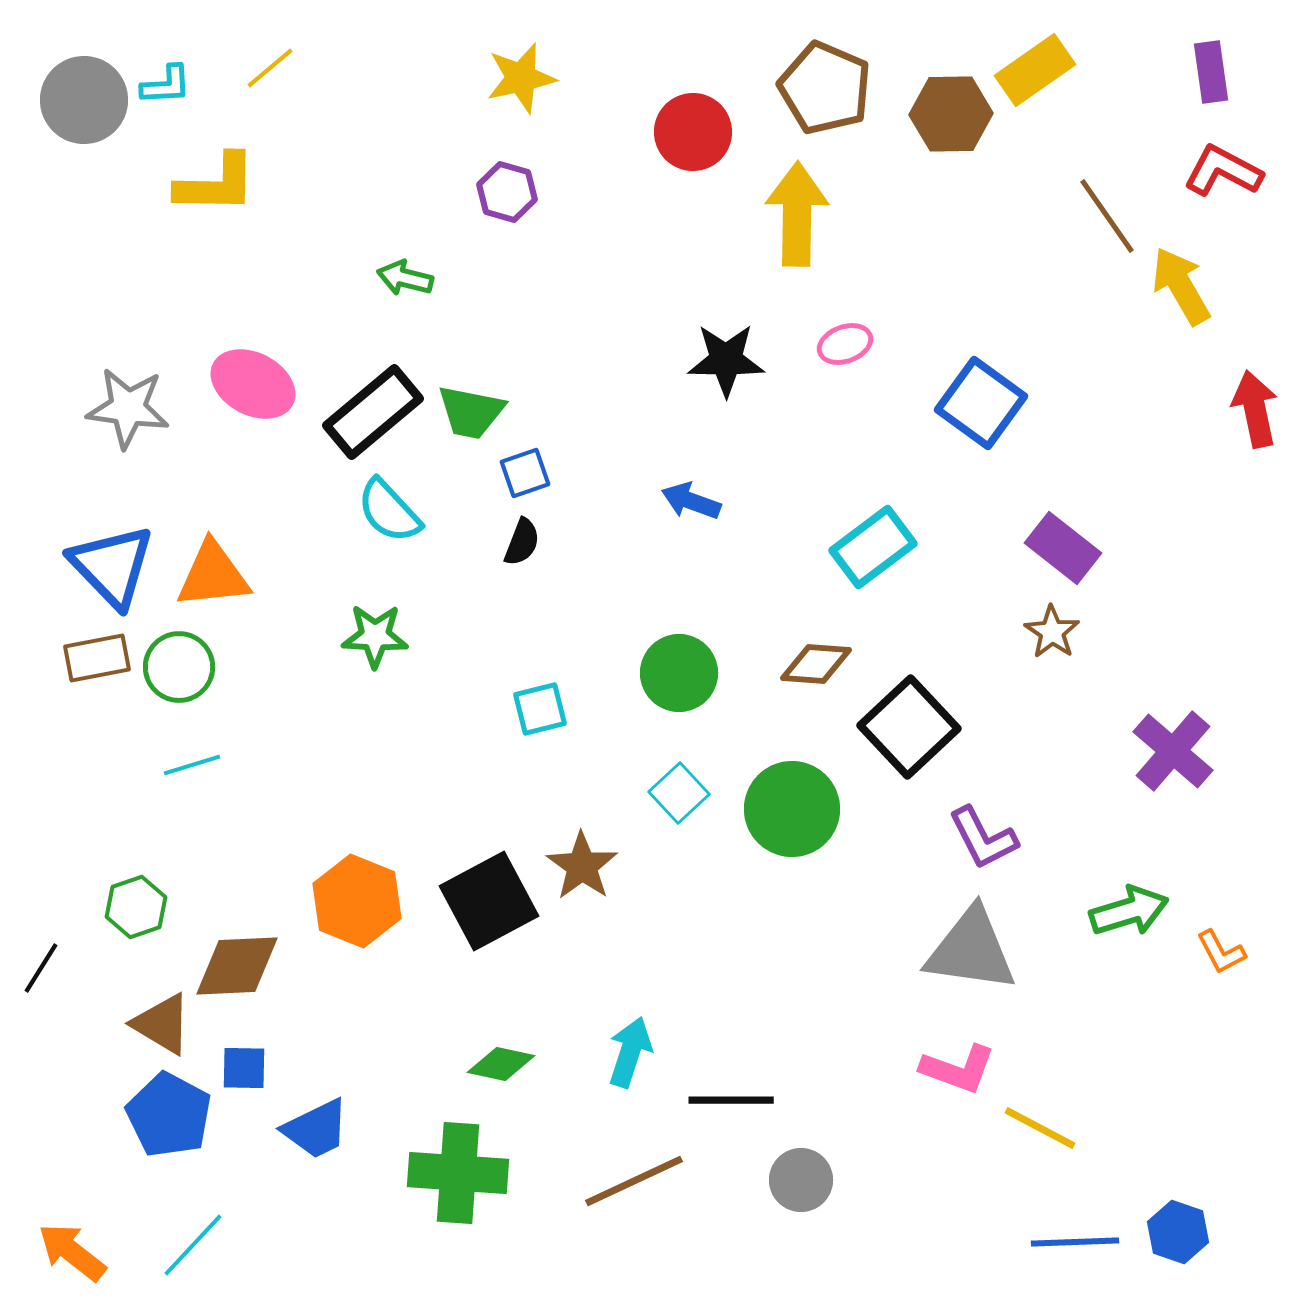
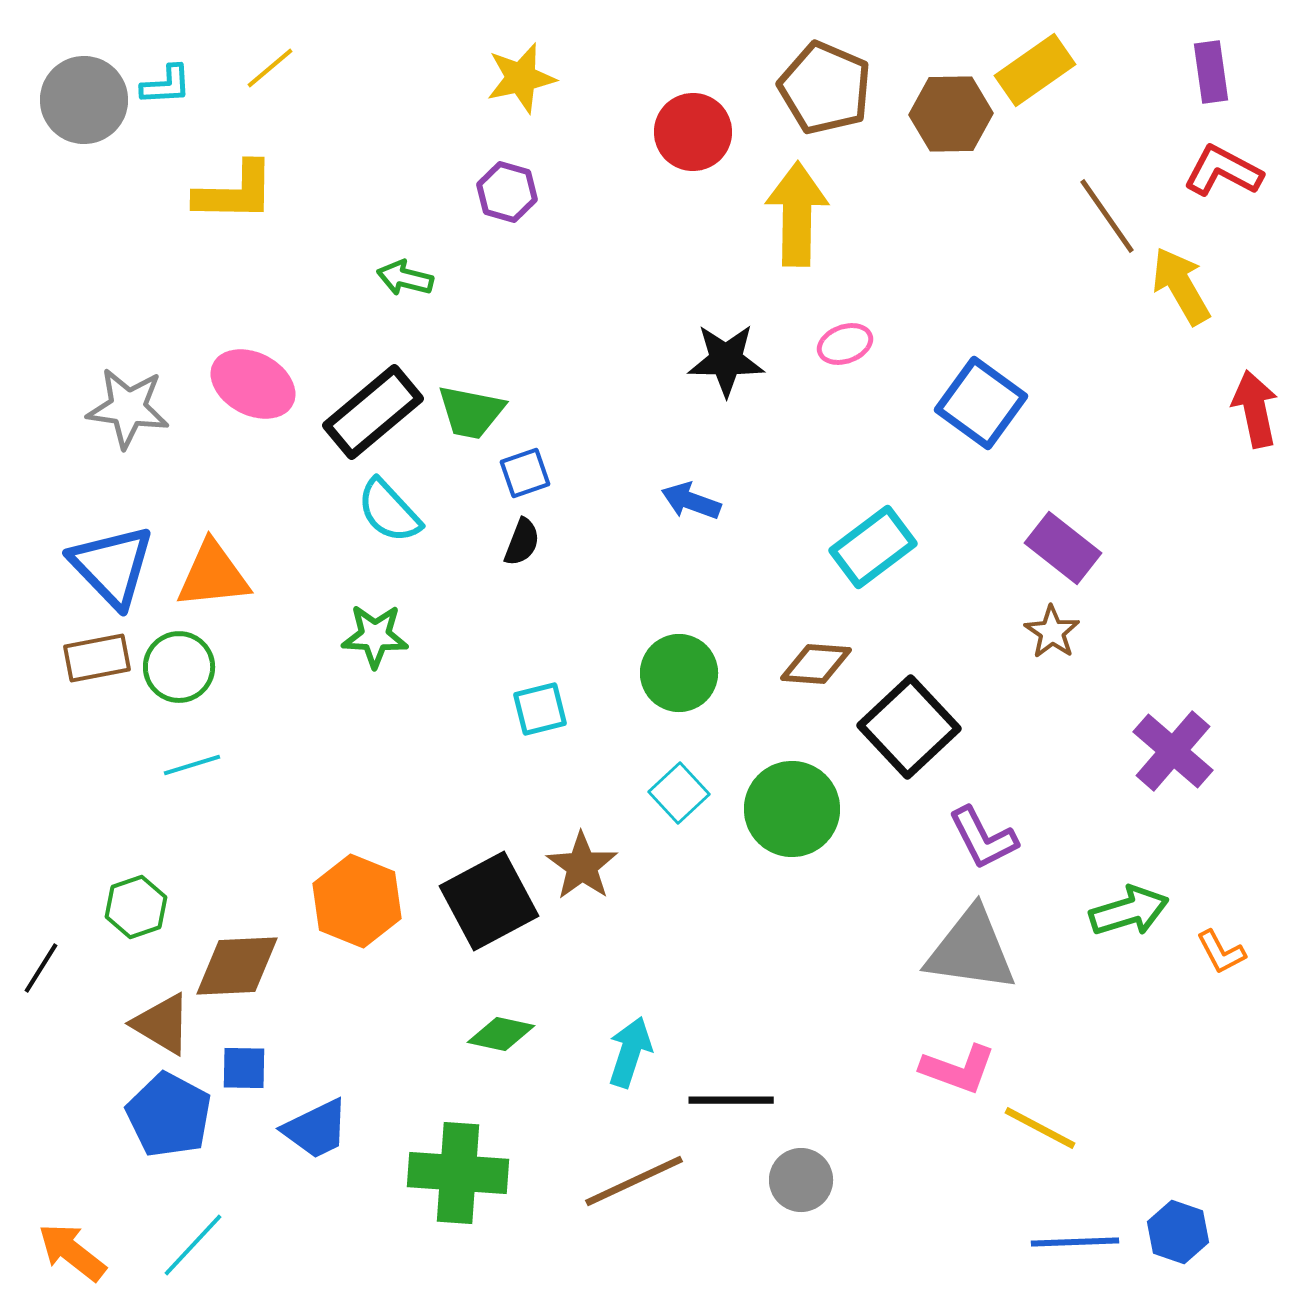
yellow L-shape at (216, 184): moved 19 px right, 8 px down
green diamond at (501, 1064): moved 30 px up
